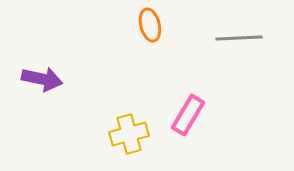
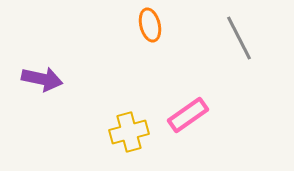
gray line: rotated 66 degrees clockwise
pink rectangle: rotated 24 degrees clockwise
yellow cross: moved 2 px up
